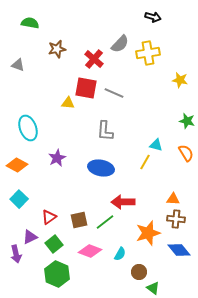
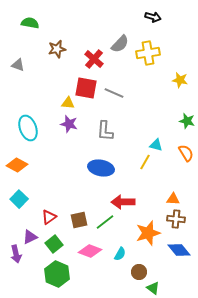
purple star: moved 12 px right, 34 px up; rotated 30 degrees counterclockwise
